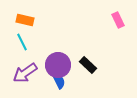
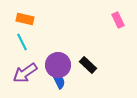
orange rectangle: moved 1 px up
